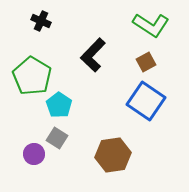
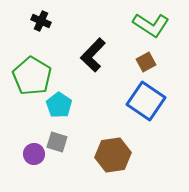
gray square: moved 4 px down; rotated 15 degrees counterclockwise
